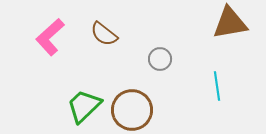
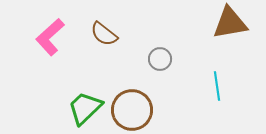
green trapezoid: moved 1 px right, 2 px down
